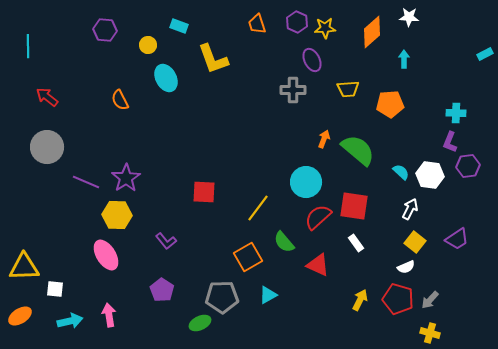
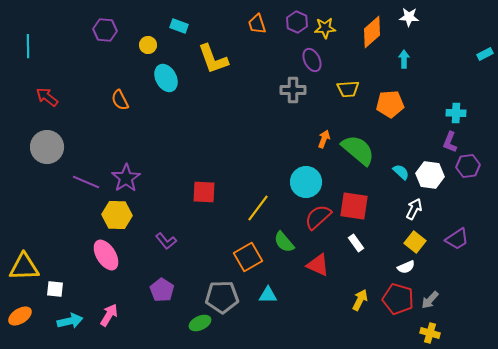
white arrow at (410, 209): moved 4 px right
cyan triangle at (268, 295): rotated 30 degrees clockwise
pink arrow at (109, 315): rotated 40 degrees clockwise
